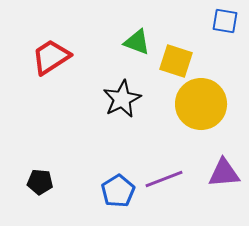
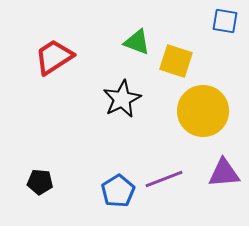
red trapezoid: moved 3 px right
yellow circle: moved 2 px right, 7 px down
